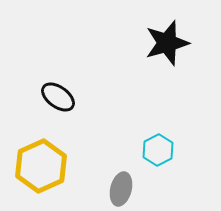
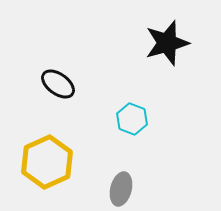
black ellipse: moved 13 px up
cyan hexagon: moved 26 px left, 31 px up; rotated 12 degrees counterclockwise
yellow hexagon: moved 6 px right, 4 px up
